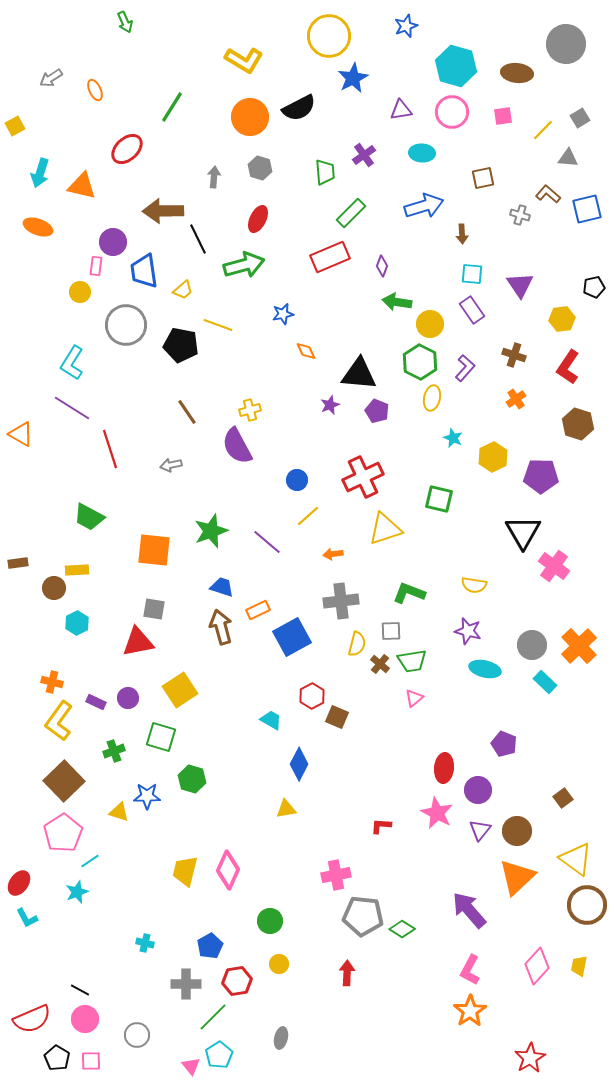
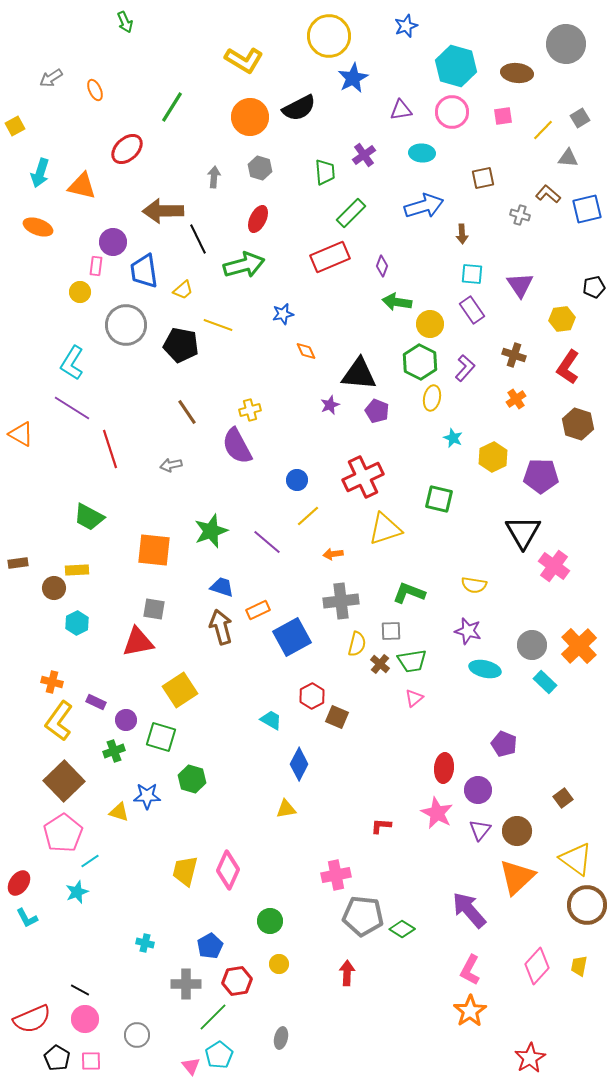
purple circle at (128, 698): moved 2 px left, 22 px down
